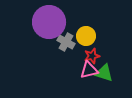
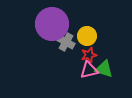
purple circle: moved 3 px right, 2 px down
yellow circle: moved 1 px right
red star: moved 3 px left, 1 px up
green triangle: moved 4 px up
